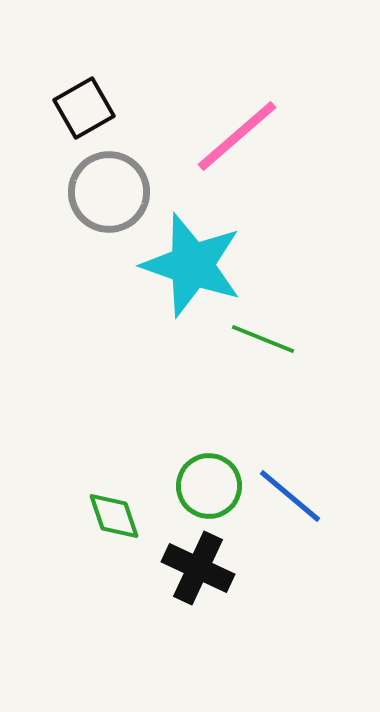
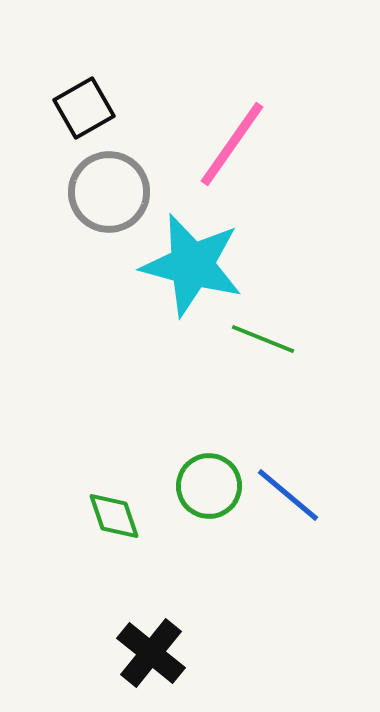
pink line: moved 5 px left, 8 px down; rotated 14 degrees counterclockwise
cyan star: rotated 4 degrees counterclockwise
blue line: moved 2 px left, 1 px up
black cross: moved 47 px left, 85 px down; rotated 14 degrees clockwise
